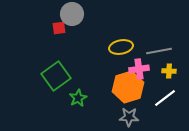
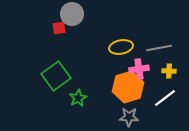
gray line: moved 3 px up
